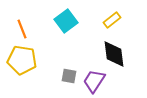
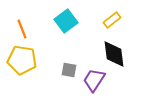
gray square: moved 6 px up
purple trapezoid: moved 1 px up
